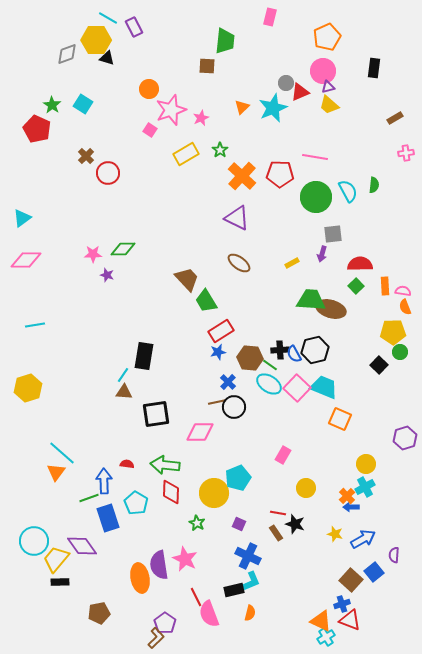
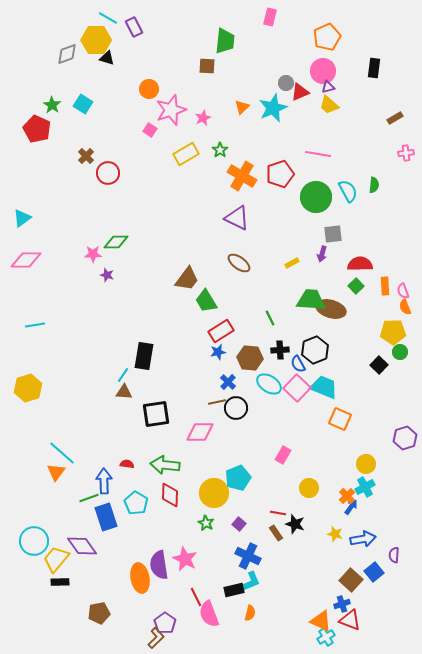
pink star at (201, 118): moved 2 px right
pink line at (315, 157): moved 3 px right, 3 px up
red pentagon at (280, 174): rotated 20 degrees counterclockwise
orange cross at (242, 176): rotated 12 degrees counterclockwise
green diamond at (123, 249): moved 7 px left, 7 px up
brown trapezoid at (187, 279): rotated 80 degrees clockwise
pink semicircle at (403, 291): rotated 119 degrees counterclockwise
black hexagon at (315, 350): rotated 8 degrees counterclockwise
blue semicircle at (294, 354): moved 4 px right, 10 px down
green line at (270, 365): moved 47 px up; rotated 28 degrees clockwise
black circle at (234, 407): moved 2 px right, 1 px down
yellow circle at (306, 488): moved 3 px right
red diamond at (171, 492): moved 1 px left, 3 px down
blue arrow at (351, 507): rotated 126 degrees clockwise
blue rectangle at (108, 518): moved 2 px left, 1 px up
green star at (197, 523): moved 9 px right
purple square at (239, 524): rotated 16 degrees clockwise
blue arrow at (363, 539): rotated 20 degrees clockwise
